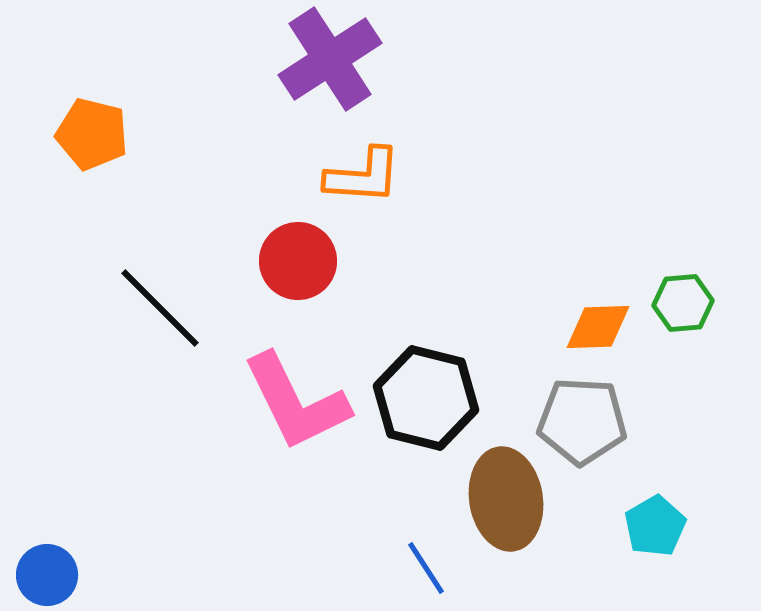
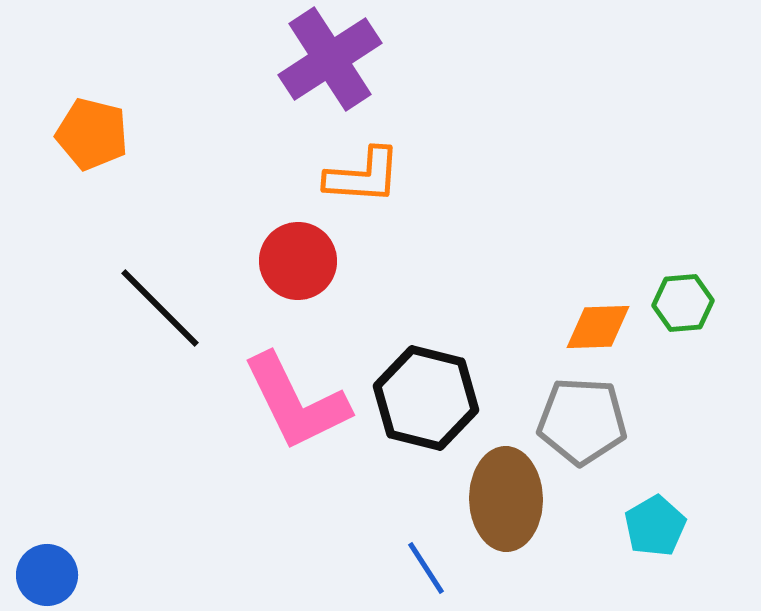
brown ellipse: rotated 8 degrees clockwise
